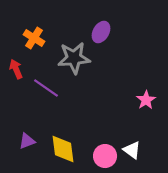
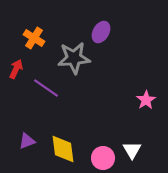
red arrow: rotated 48 degrees clockwise
white triangle: rotated 24 degrees clockwise
pink circle: moved 2 px left, 2 px down
